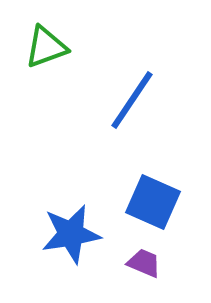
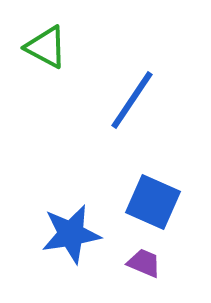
green triangle: rotated 48 degrees clockwise
